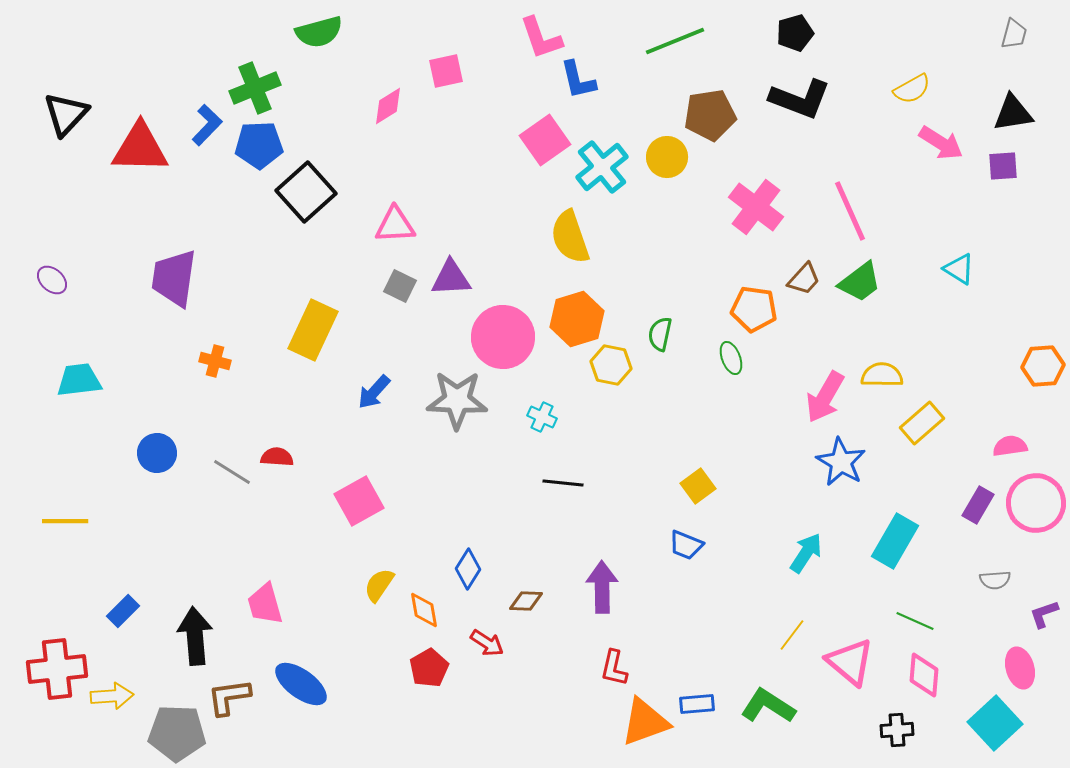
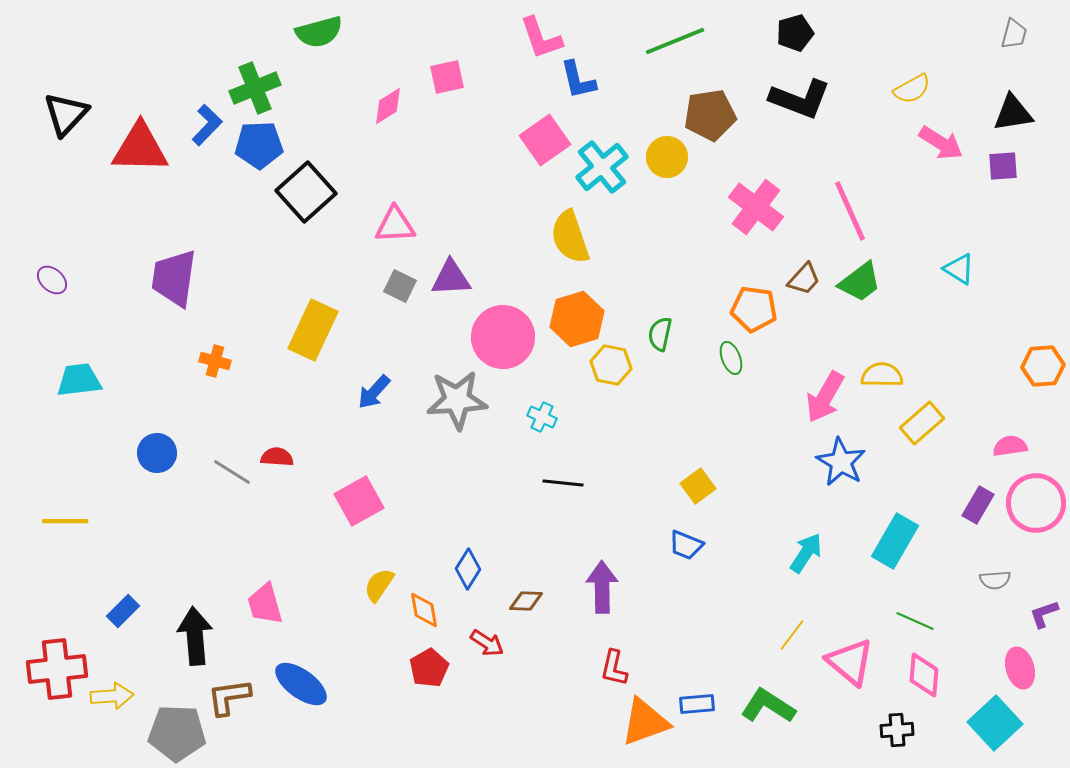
pink square at (446, 71): moved 1 px right, 6 px down
gray star at (457, 400): rotated 6 degrees counterclockwise
